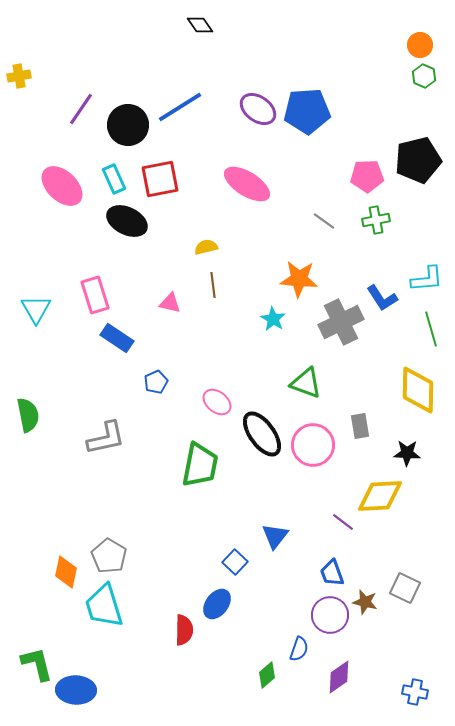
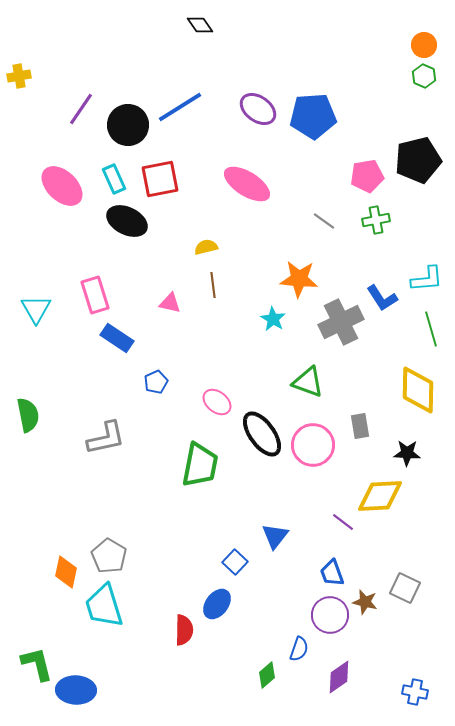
orange circle at (420, 45): moved 4 px right
blue pentagon at (307, 111): moved 6 px right, 5 px down
pink pentagon at (367, 176): rotated 8 degrees counterclockwise
green triangle at (306, 383): moved 2 px right, 1 px up
